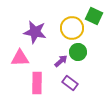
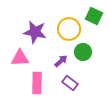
yellow circle: moved 3 px left, 1 px down
green circle: moved 5 px right
